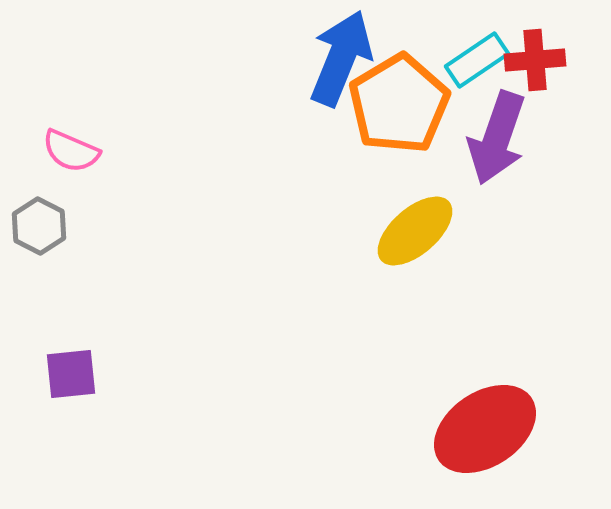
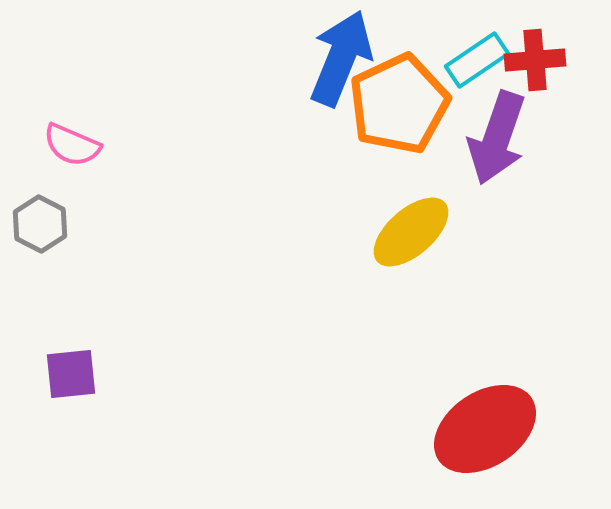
orange pentagon: rotated 6 degrees clockwise
pink semicircle: moved 1 px right, 6 px up
gray hexagon: moved 1 px right, 2 px up
yellow ellipse: moved 4 px left, 1 px down
